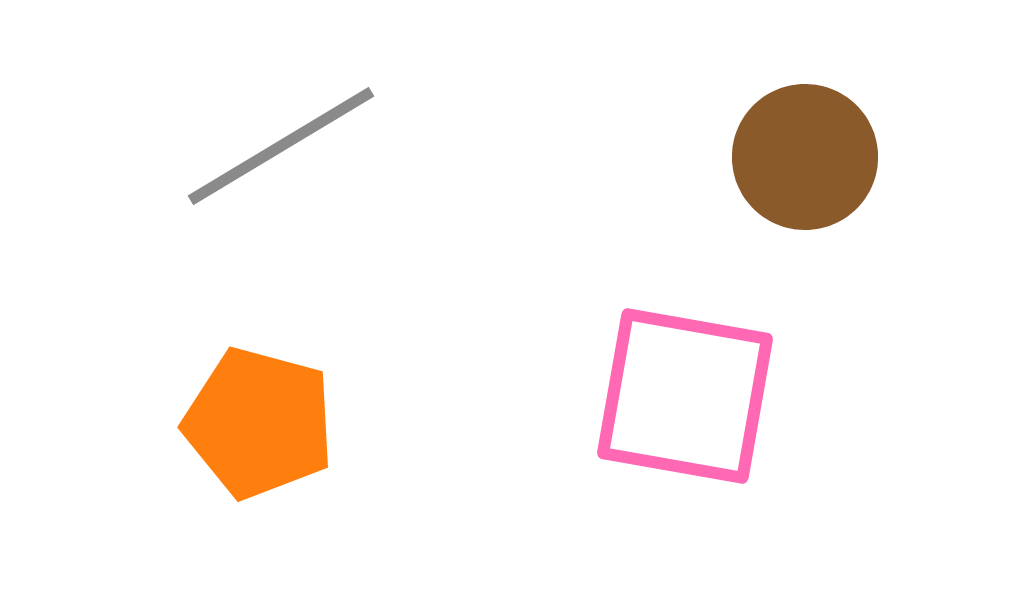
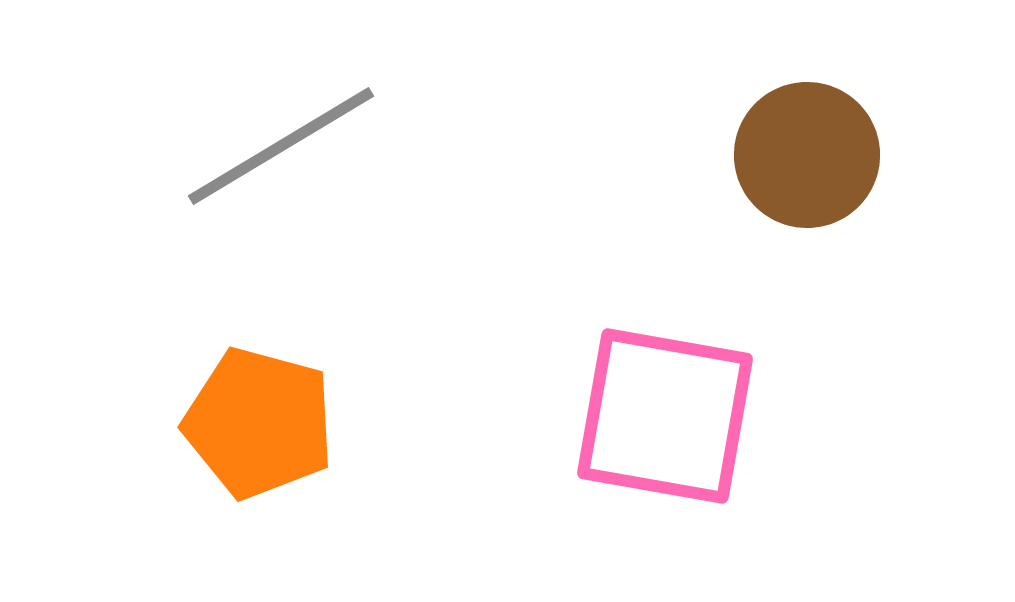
brown circle: moved 2 px right, 2 px up
pink square: moved 20 px left, 20 px down
